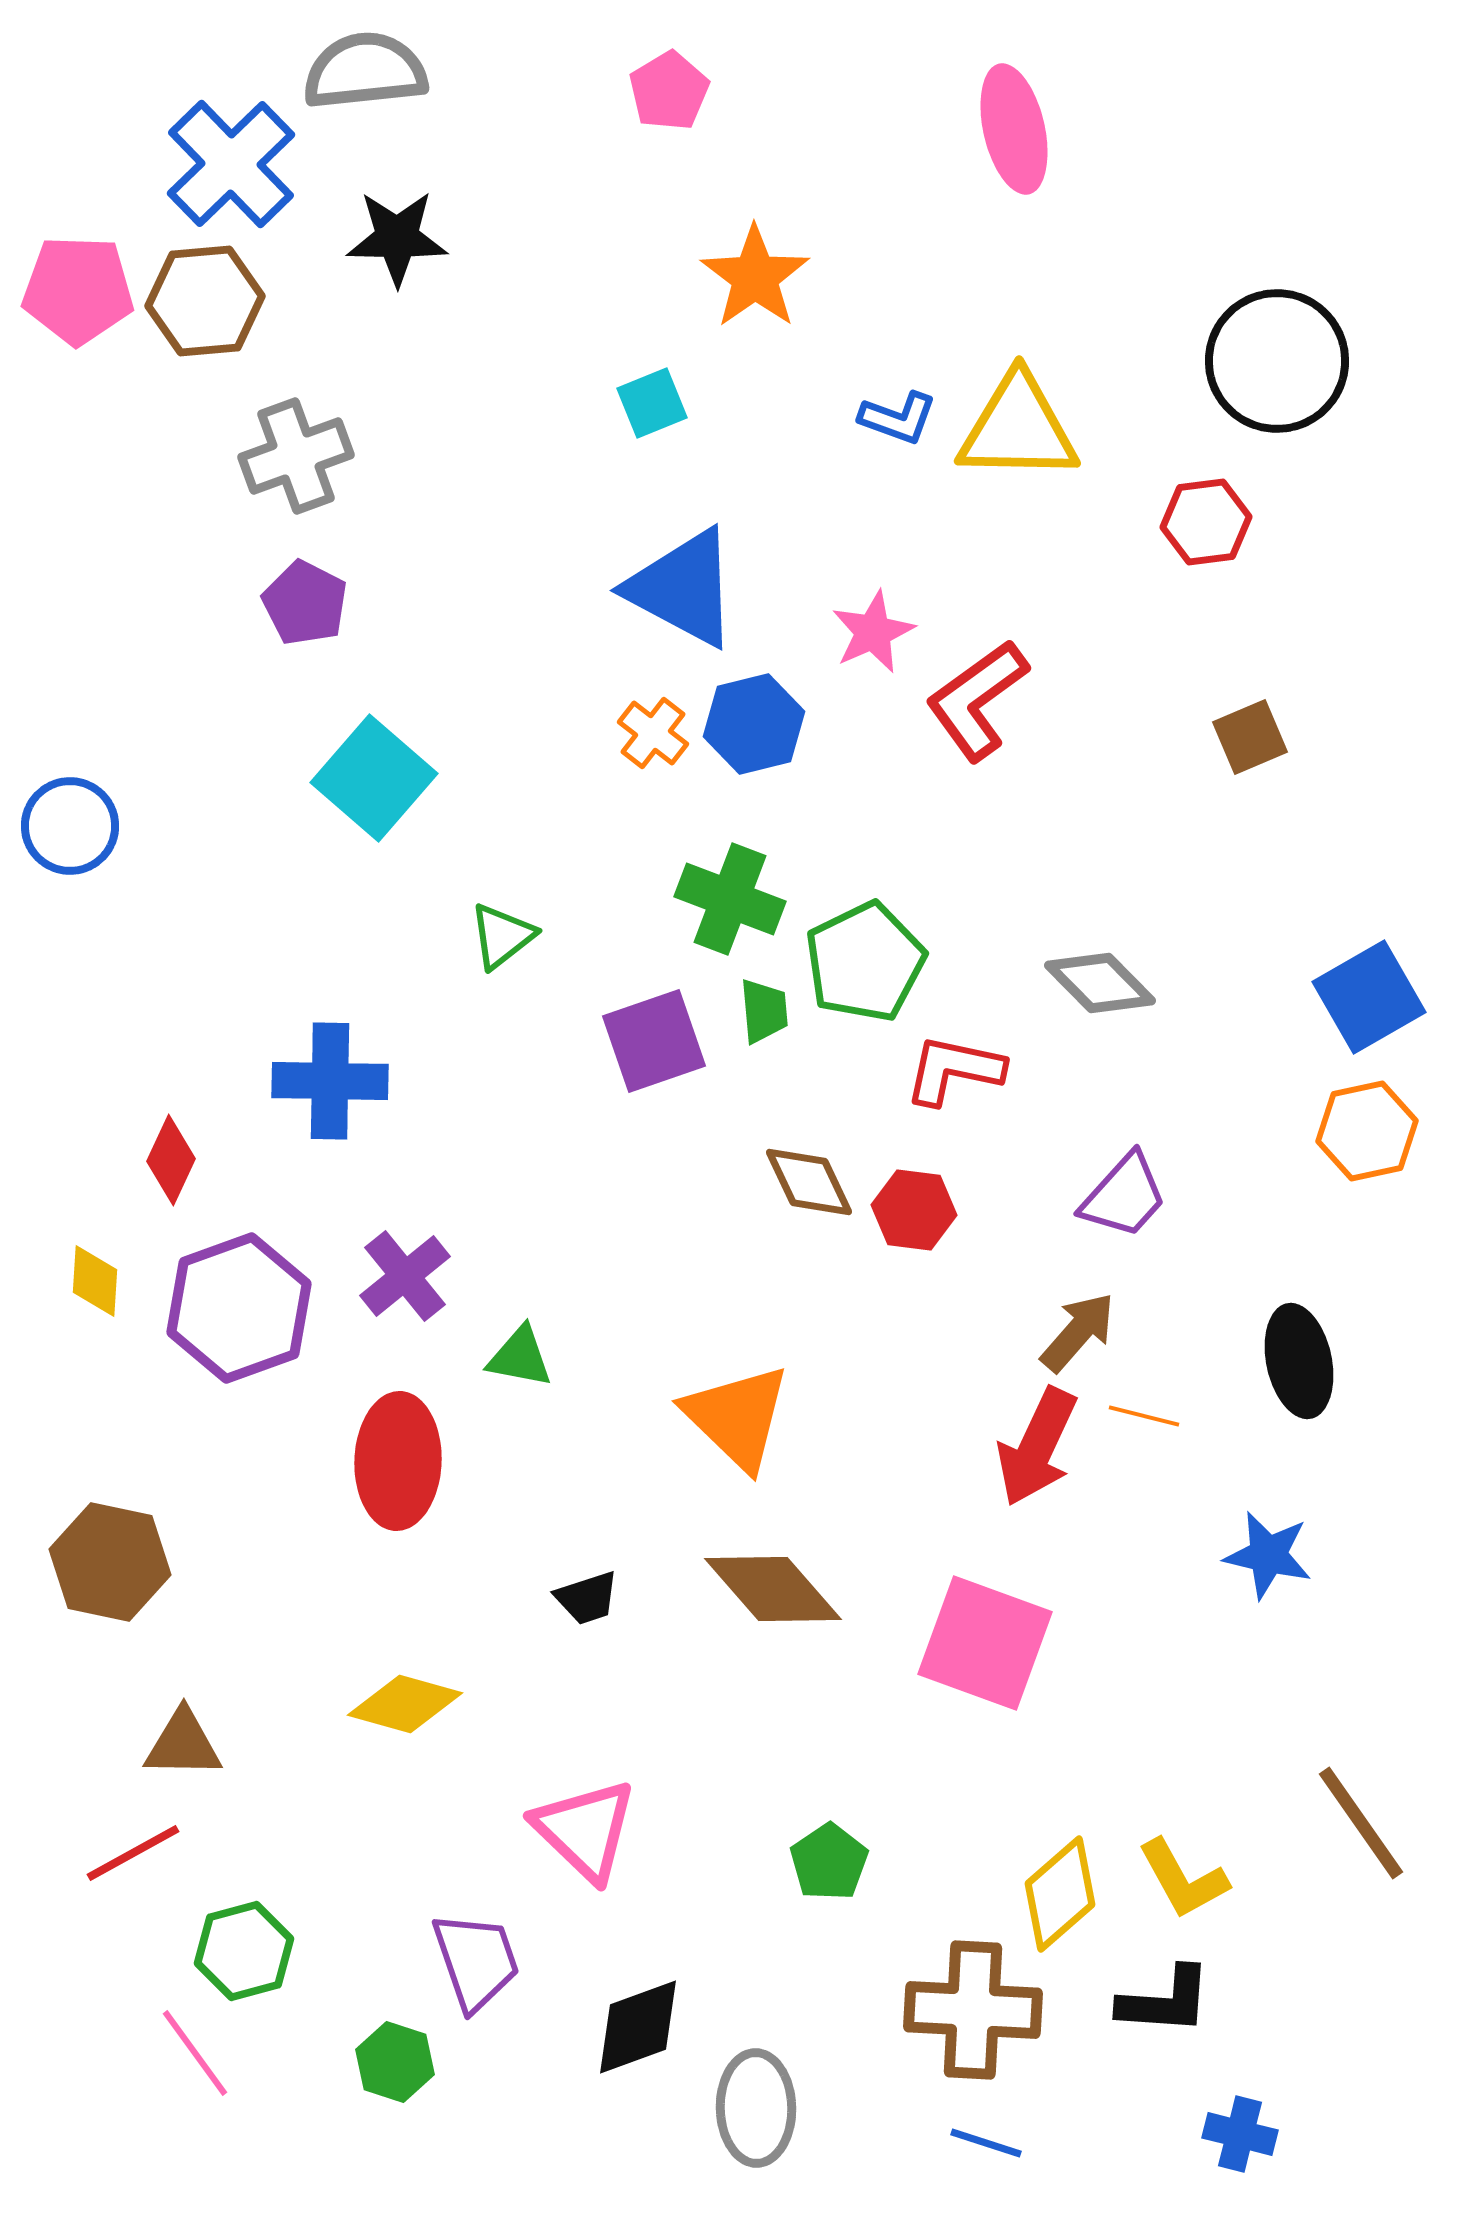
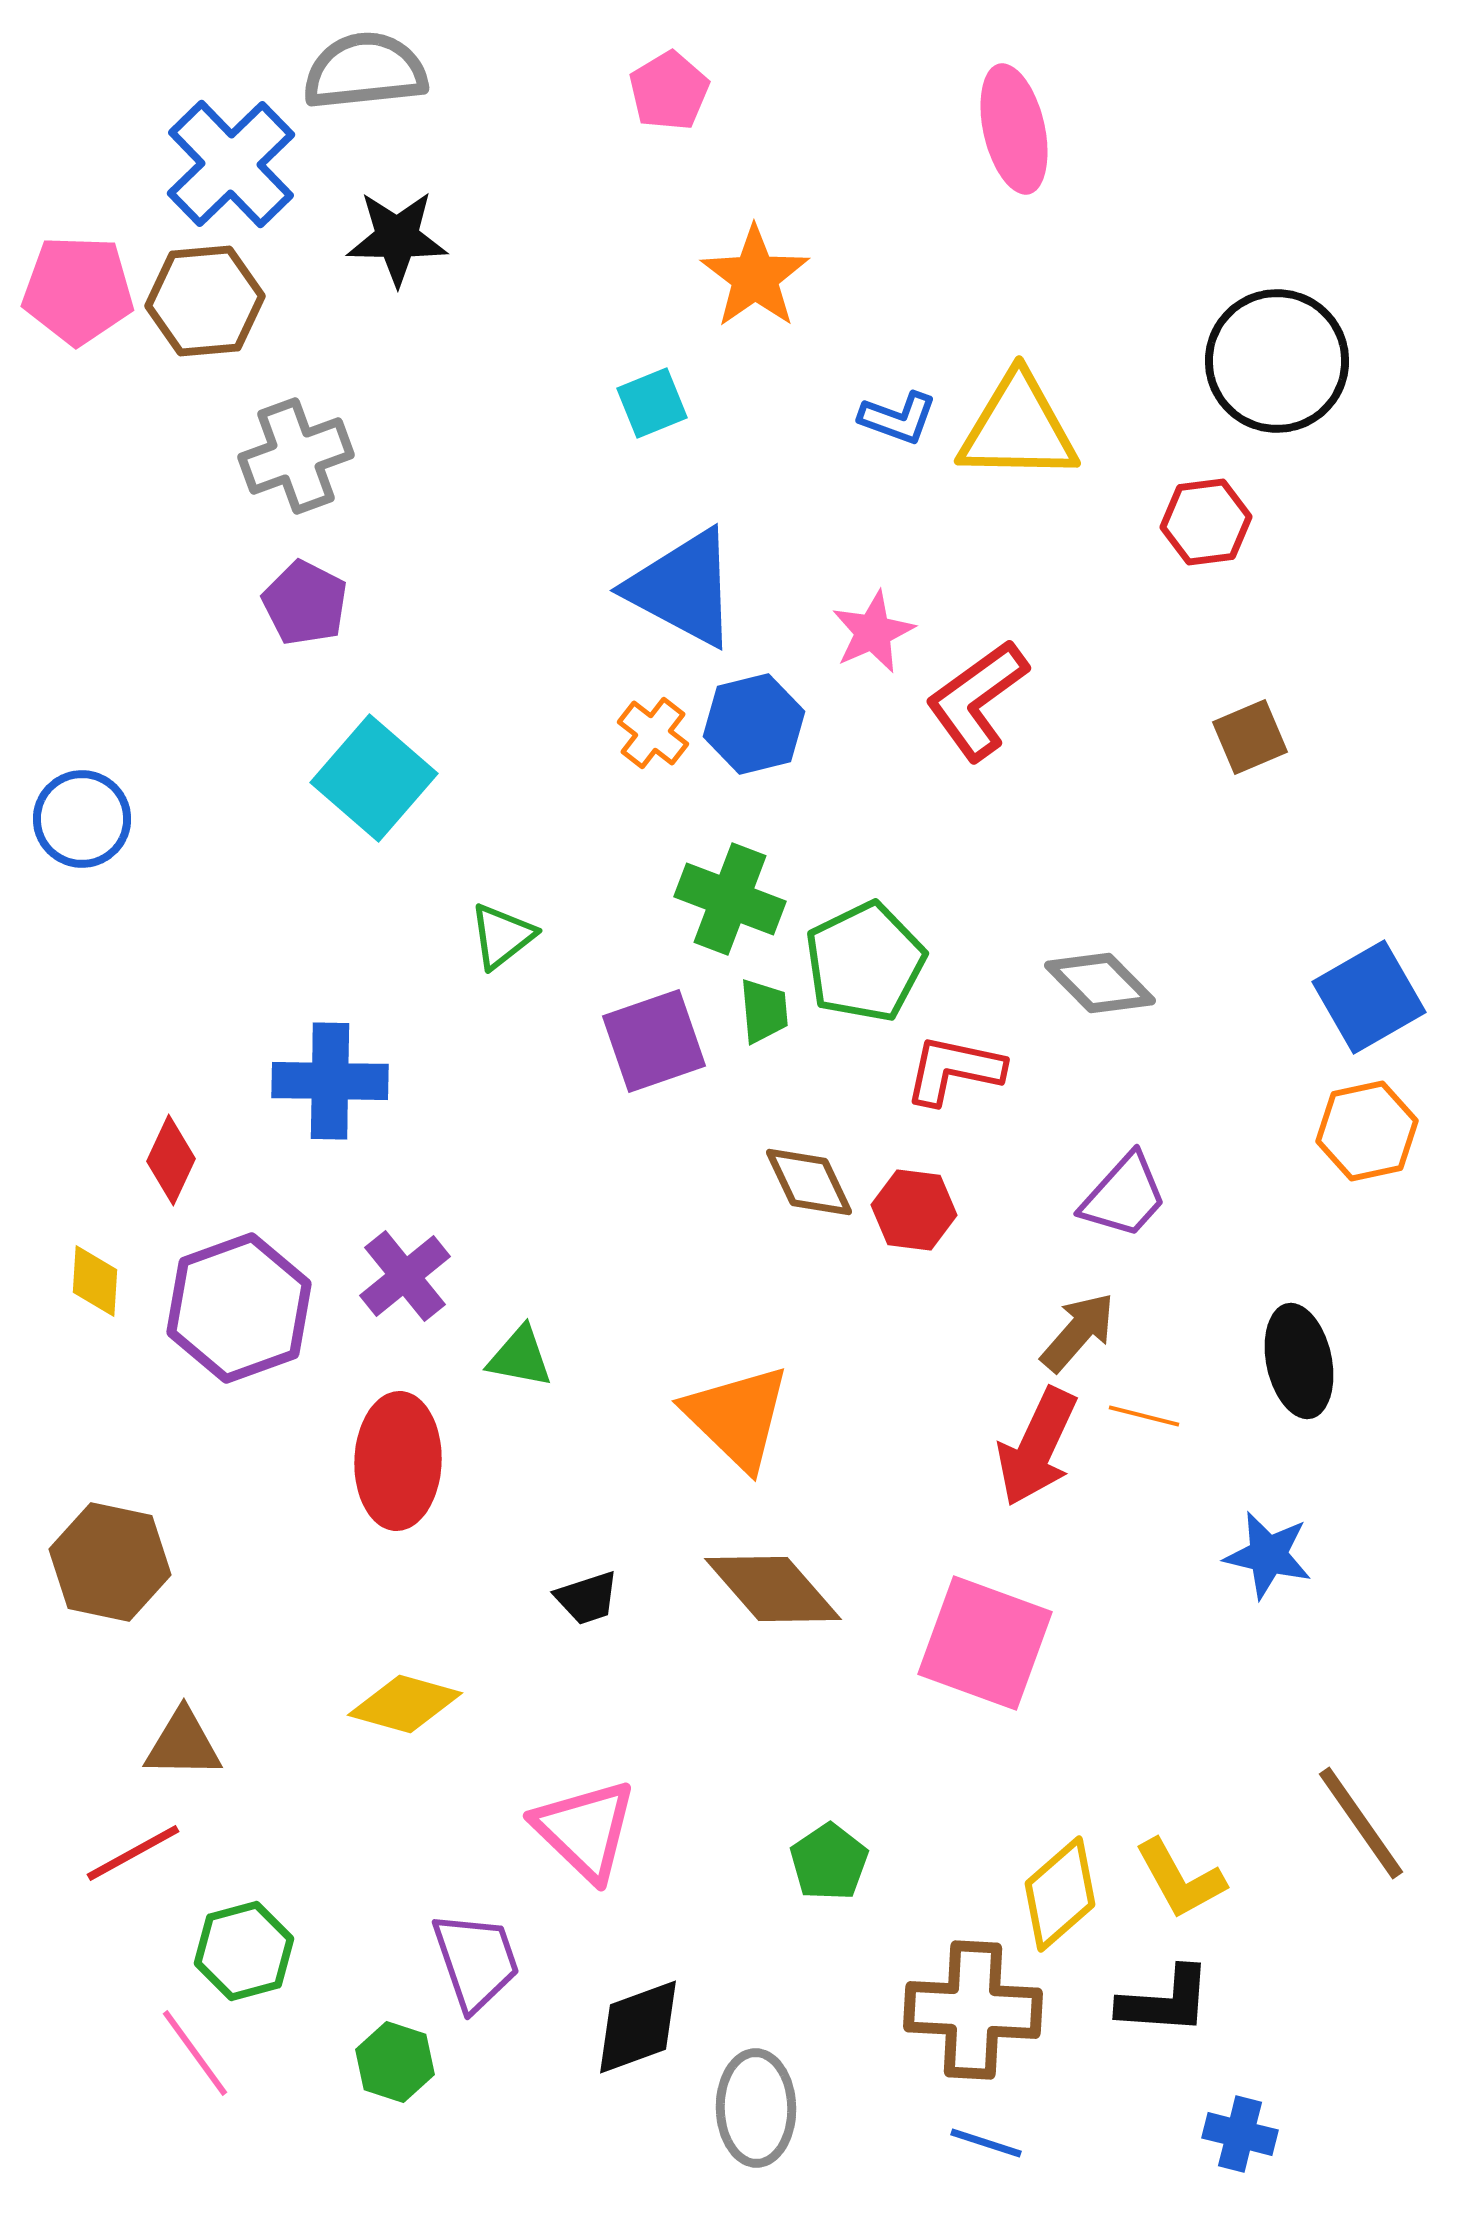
blue circle at (70, 826): moved 12 px right, 7 px up
yellow L-shape at (1183, 1879): moved 3 px left
